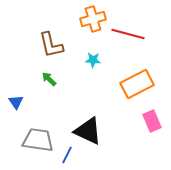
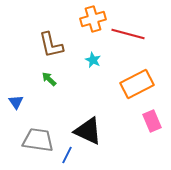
cyan star: rotated 21 degrees clockwise
